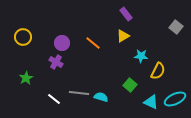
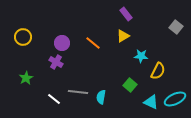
gray line: moved 1 px left, 1 px up
cyan semicircle: rotated 96 degrees counterclockwise
